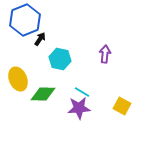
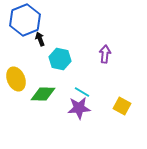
black arrow: rotated 56 degrees counterclockwise
yellow ellipse: moved 2 px left
